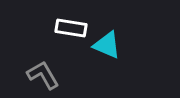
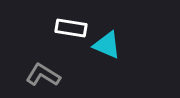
gray L-shape: rotated 28 degrees counterclockwise
